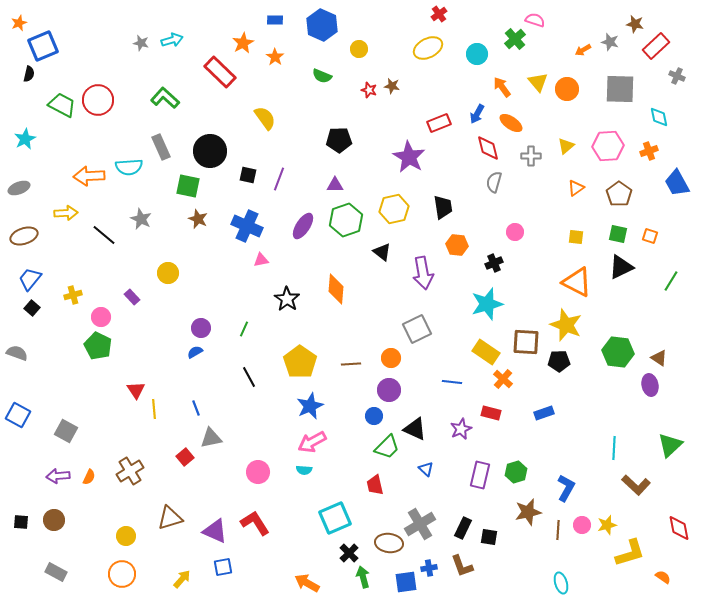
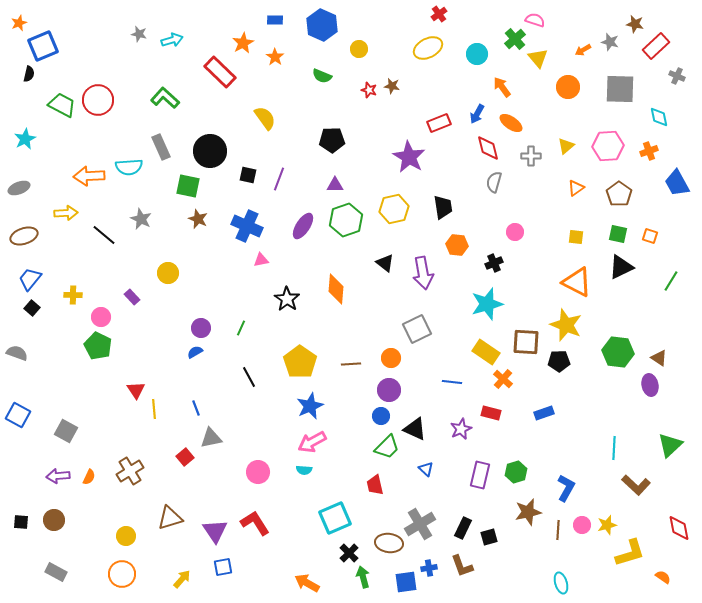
gray star at (141, 43): moved 2 px left, 9 px up
yellow triangle at (538, 82): moved 24 px up
orange circle at (567, 89): moved 1 px right, 2 px up
black pentagon at (339, 140): moved 7 px left
black triangle at (382, 252): moved 3 px right, 11 px down
yellow cross at (73, 295): rotated 18 degrees clockwise
green line at (244, 329): moved 3 px left, 1 px up
blue circle at (374, 416): moved 7 px right
purple triangle at (215, 531): rotated 32 degrees clockwise
black square at (489, 537): rotated 24 degrees counterclockwise
